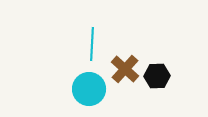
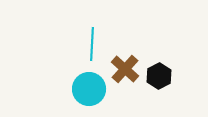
black hexagon: moved 2 px right; rotated 25 degrees counterclockwise
